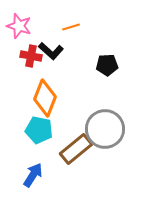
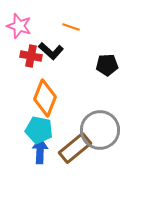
orange line: rotated 36 degrees clockwise
gray circle: moved 5 px left, 1 px down
brown rectangle: moved 1 px left, 1 px up
blue arrow: moved 7 px right, 24 px up; rotated 30 degrees counterclockwise
